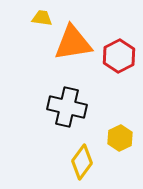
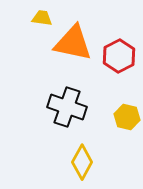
orange triangle: rotated 21 degrees clockwise
black cross: rotated 6 degrees clockwise
yellow hexagon: moved 7 px right, 21 px up; rotated 20 degrees counterclockwise
yellow diamond: rotated 8 degrees counterclockwise
